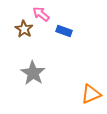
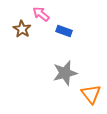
brown star: moved 2 px left
gray star: moved 32 px right; rotated 25 degrees clockwise
orange triangle: rotated 45 degrees counterclockwise
